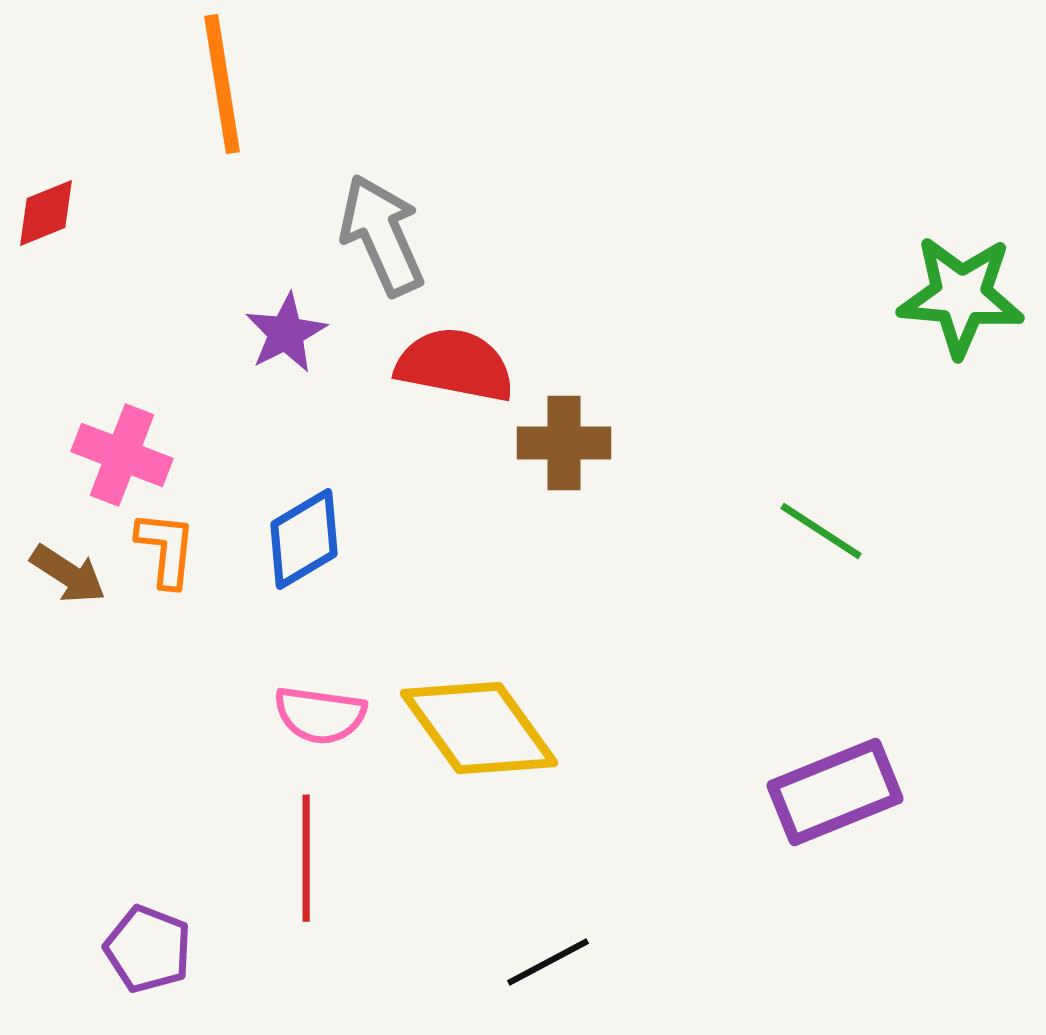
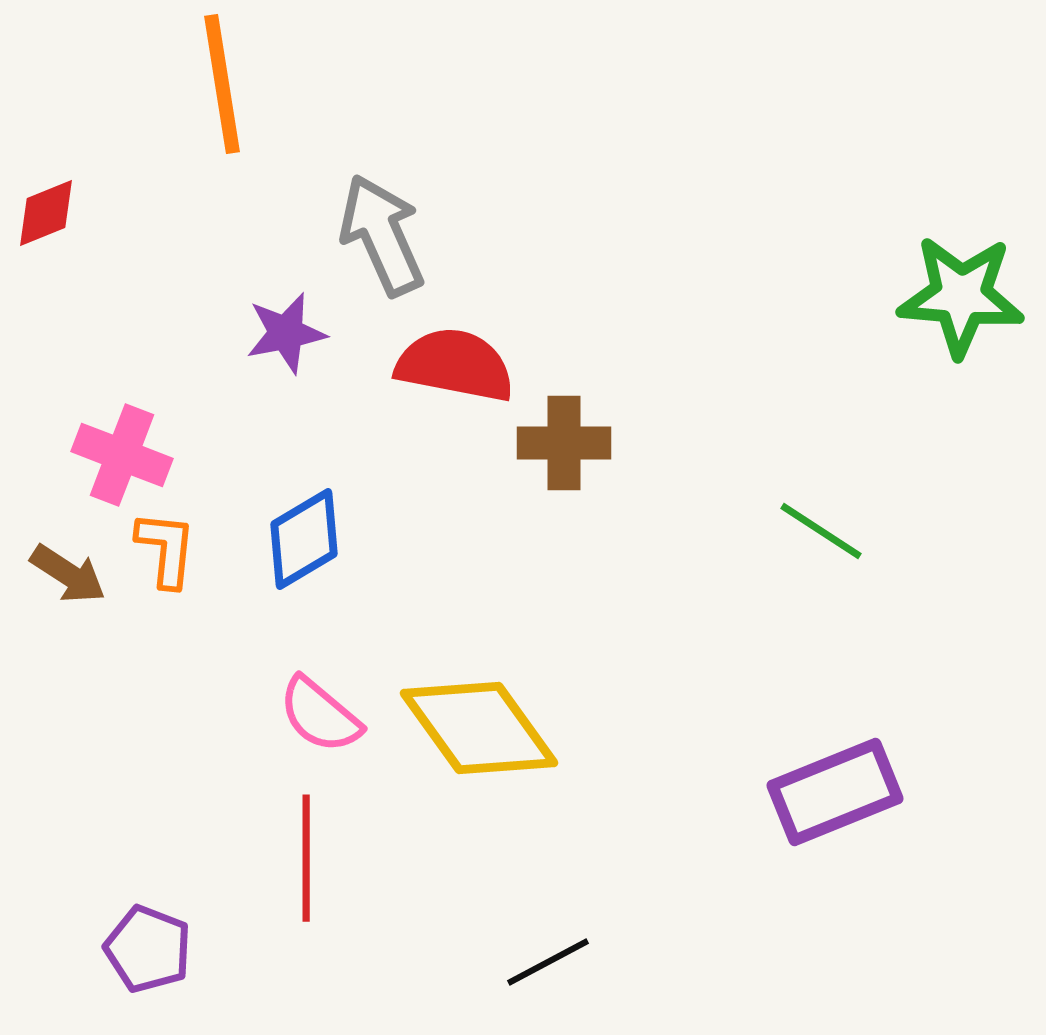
purple star: rotated 16 degrees clockwise
pink semicircle: rotated 32 degrees clockwise
